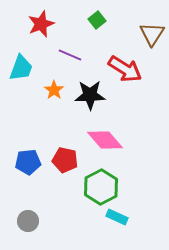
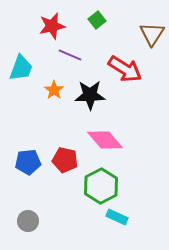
red star: moved 11 px right, 2 px down; rotated 8 degrees clockwise
green hexagon: moved 1 px up
